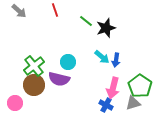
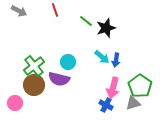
gray arrow: rotated 14 degrees counterclockwise
